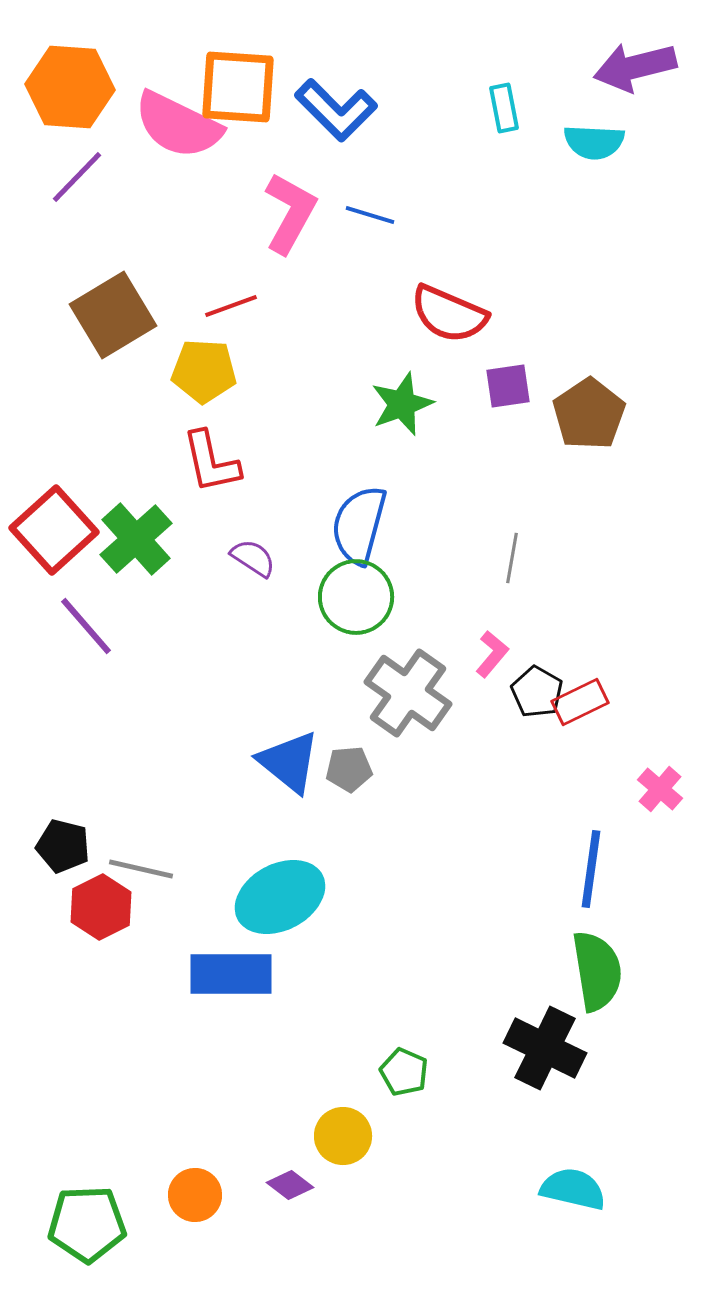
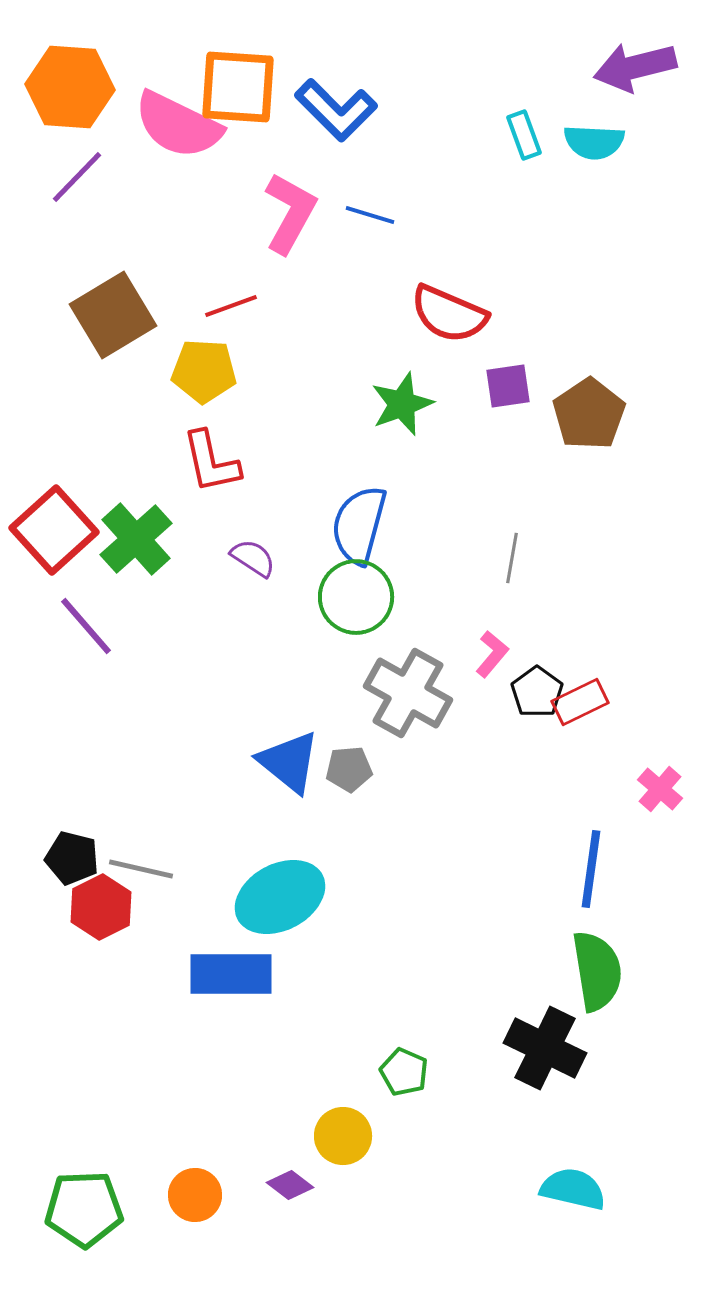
cyan rectangle at (504, 108): moved 20 px right, 27 px down; rotated 9 degrees counterclockwise
black pentagon at (537, 692): rotated 6 degrees clockwise
gray cross at (408, 693): rotated 6 degrees counterclockwise
black pentagon at (63, 846): moved 9 px right, 12 px down
green pentagon at (87, 1224): moved 3 px left, 15 px up
